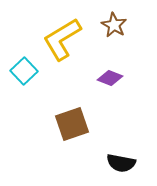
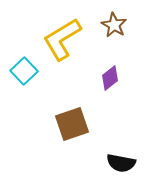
purple diamond: rotated 60 degrees counterclockwise
